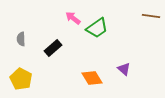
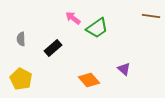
orange diamond: moved 3 px left, 2 px down; rotated 10 degrees counterclockwise
